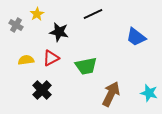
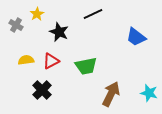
black star: rotated 12 degrees clockwise
red triangle: moved 3 px down
